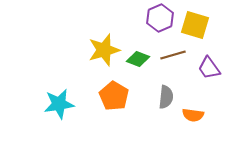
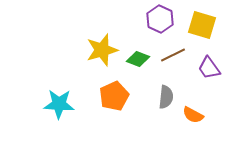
purple hexagon: moved 1 px down; rotated 12 degrees counterclockwise
yellow square: moved 7 px right
yellow star: moved 2 px left
brown line: rotated 10 degrees counterclockwise
orange pentagon: rotated 16 degrees clockwise
cyan star: rotated 12 degrees clockwise
orange semicircle: rotated 20 degrees clockwise
